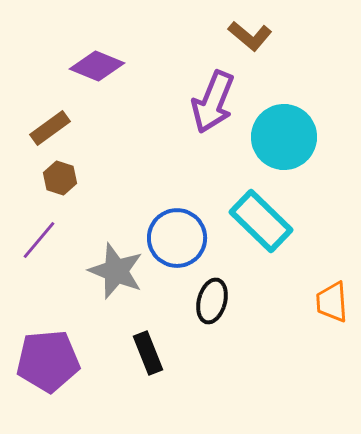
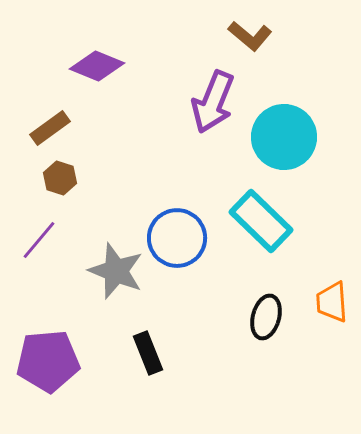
black ellipse: moved 54 px right, 16 px down
